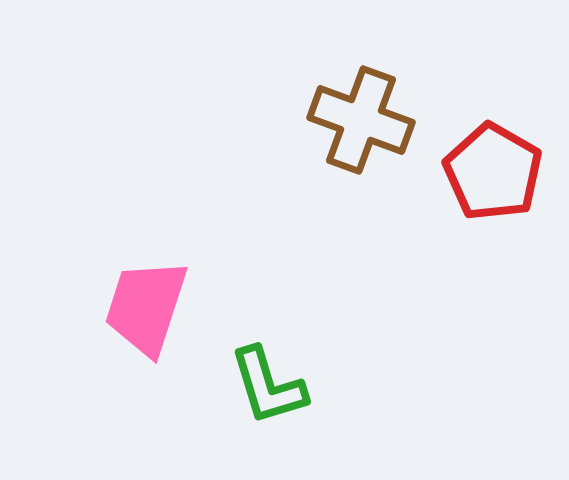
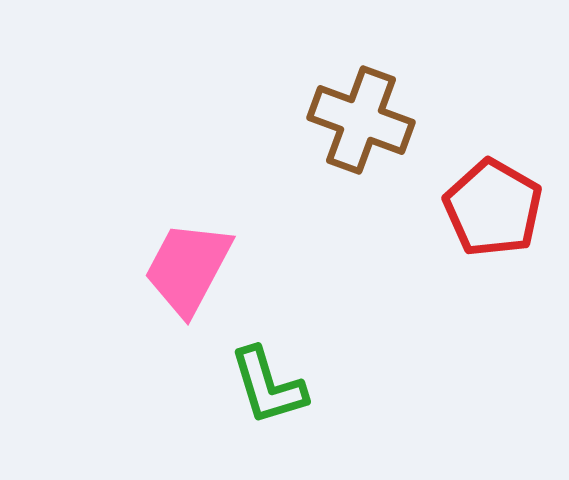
red pentagon: moved 36 px down
pink trapezoid: moved 42 px right, 39 px up; rotated 10 degrees clockwise
